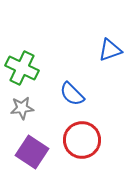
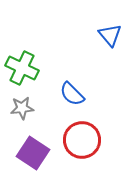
blue triangle: moved 15 px up; rotated 50 degrees counterclockwise
purple square: moved 1 px right, 1 px down
